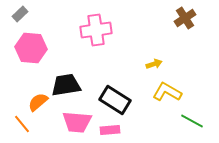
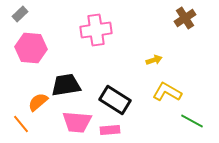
yellow arrow: moved 4 px up
orange line: moved 1 px left
